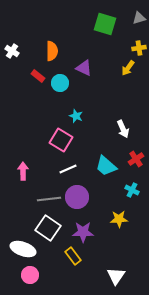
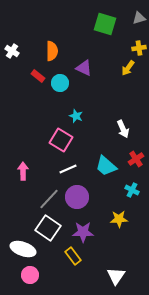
gray line: rotated 40 degrees counterclockwise
